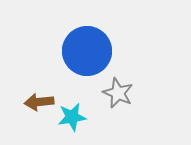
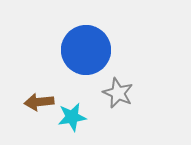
blue circle: moved 1 px left, 1 px up
